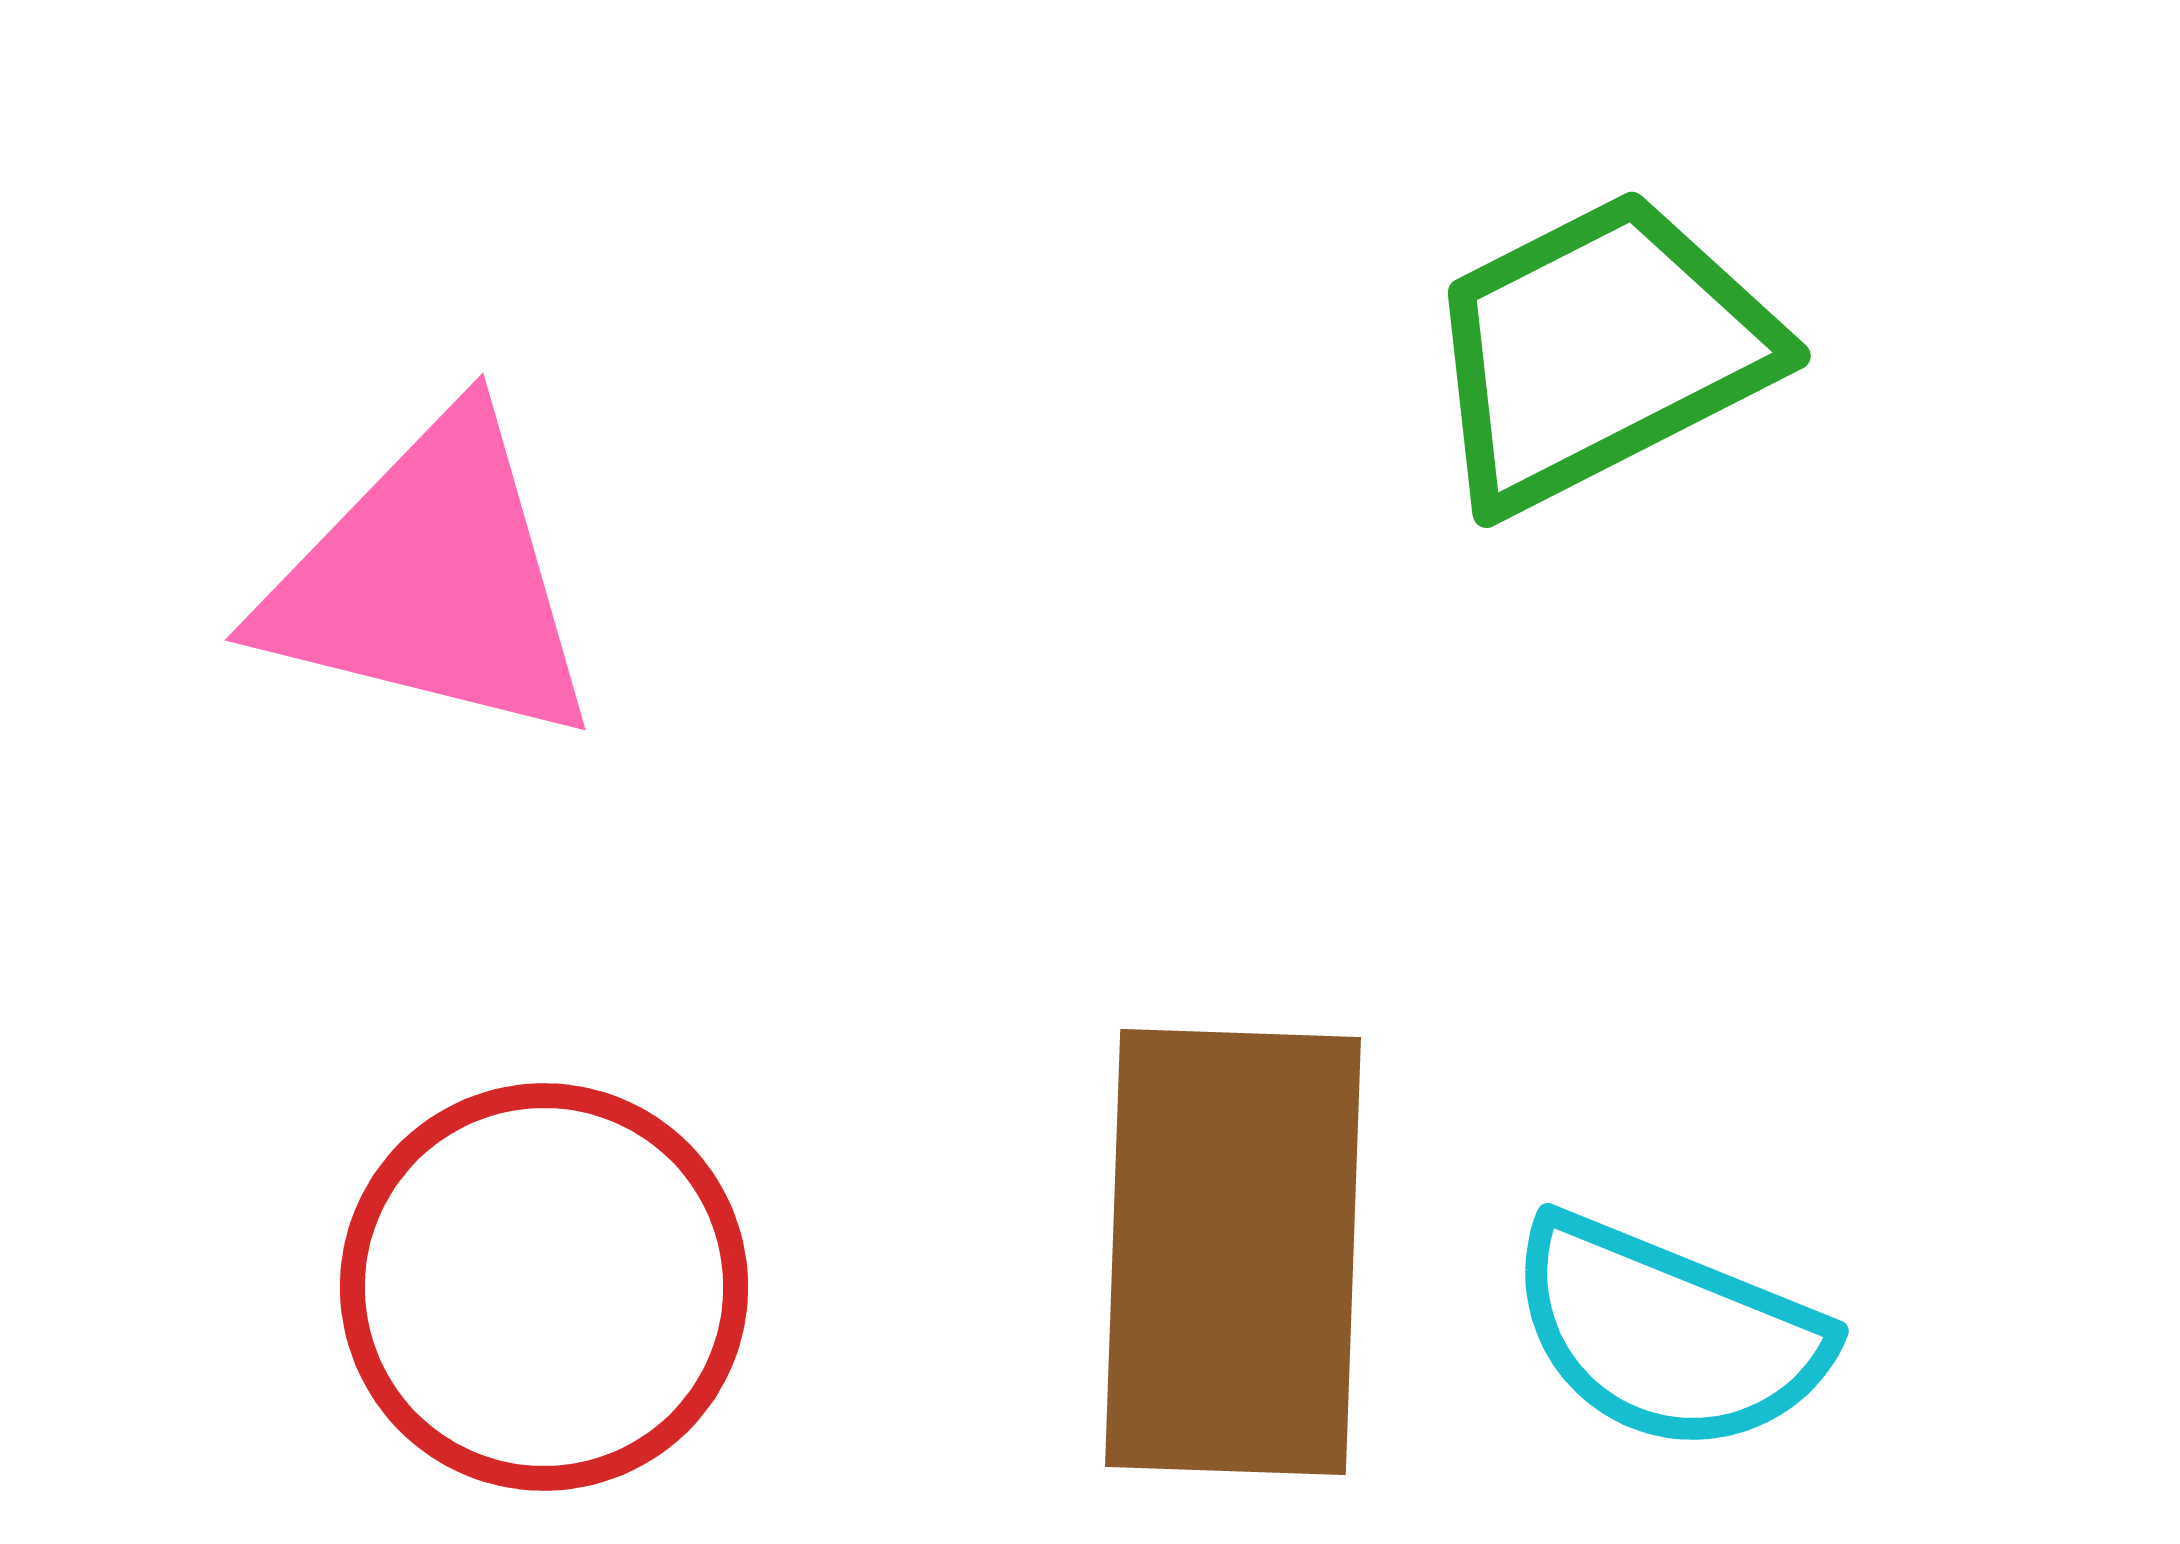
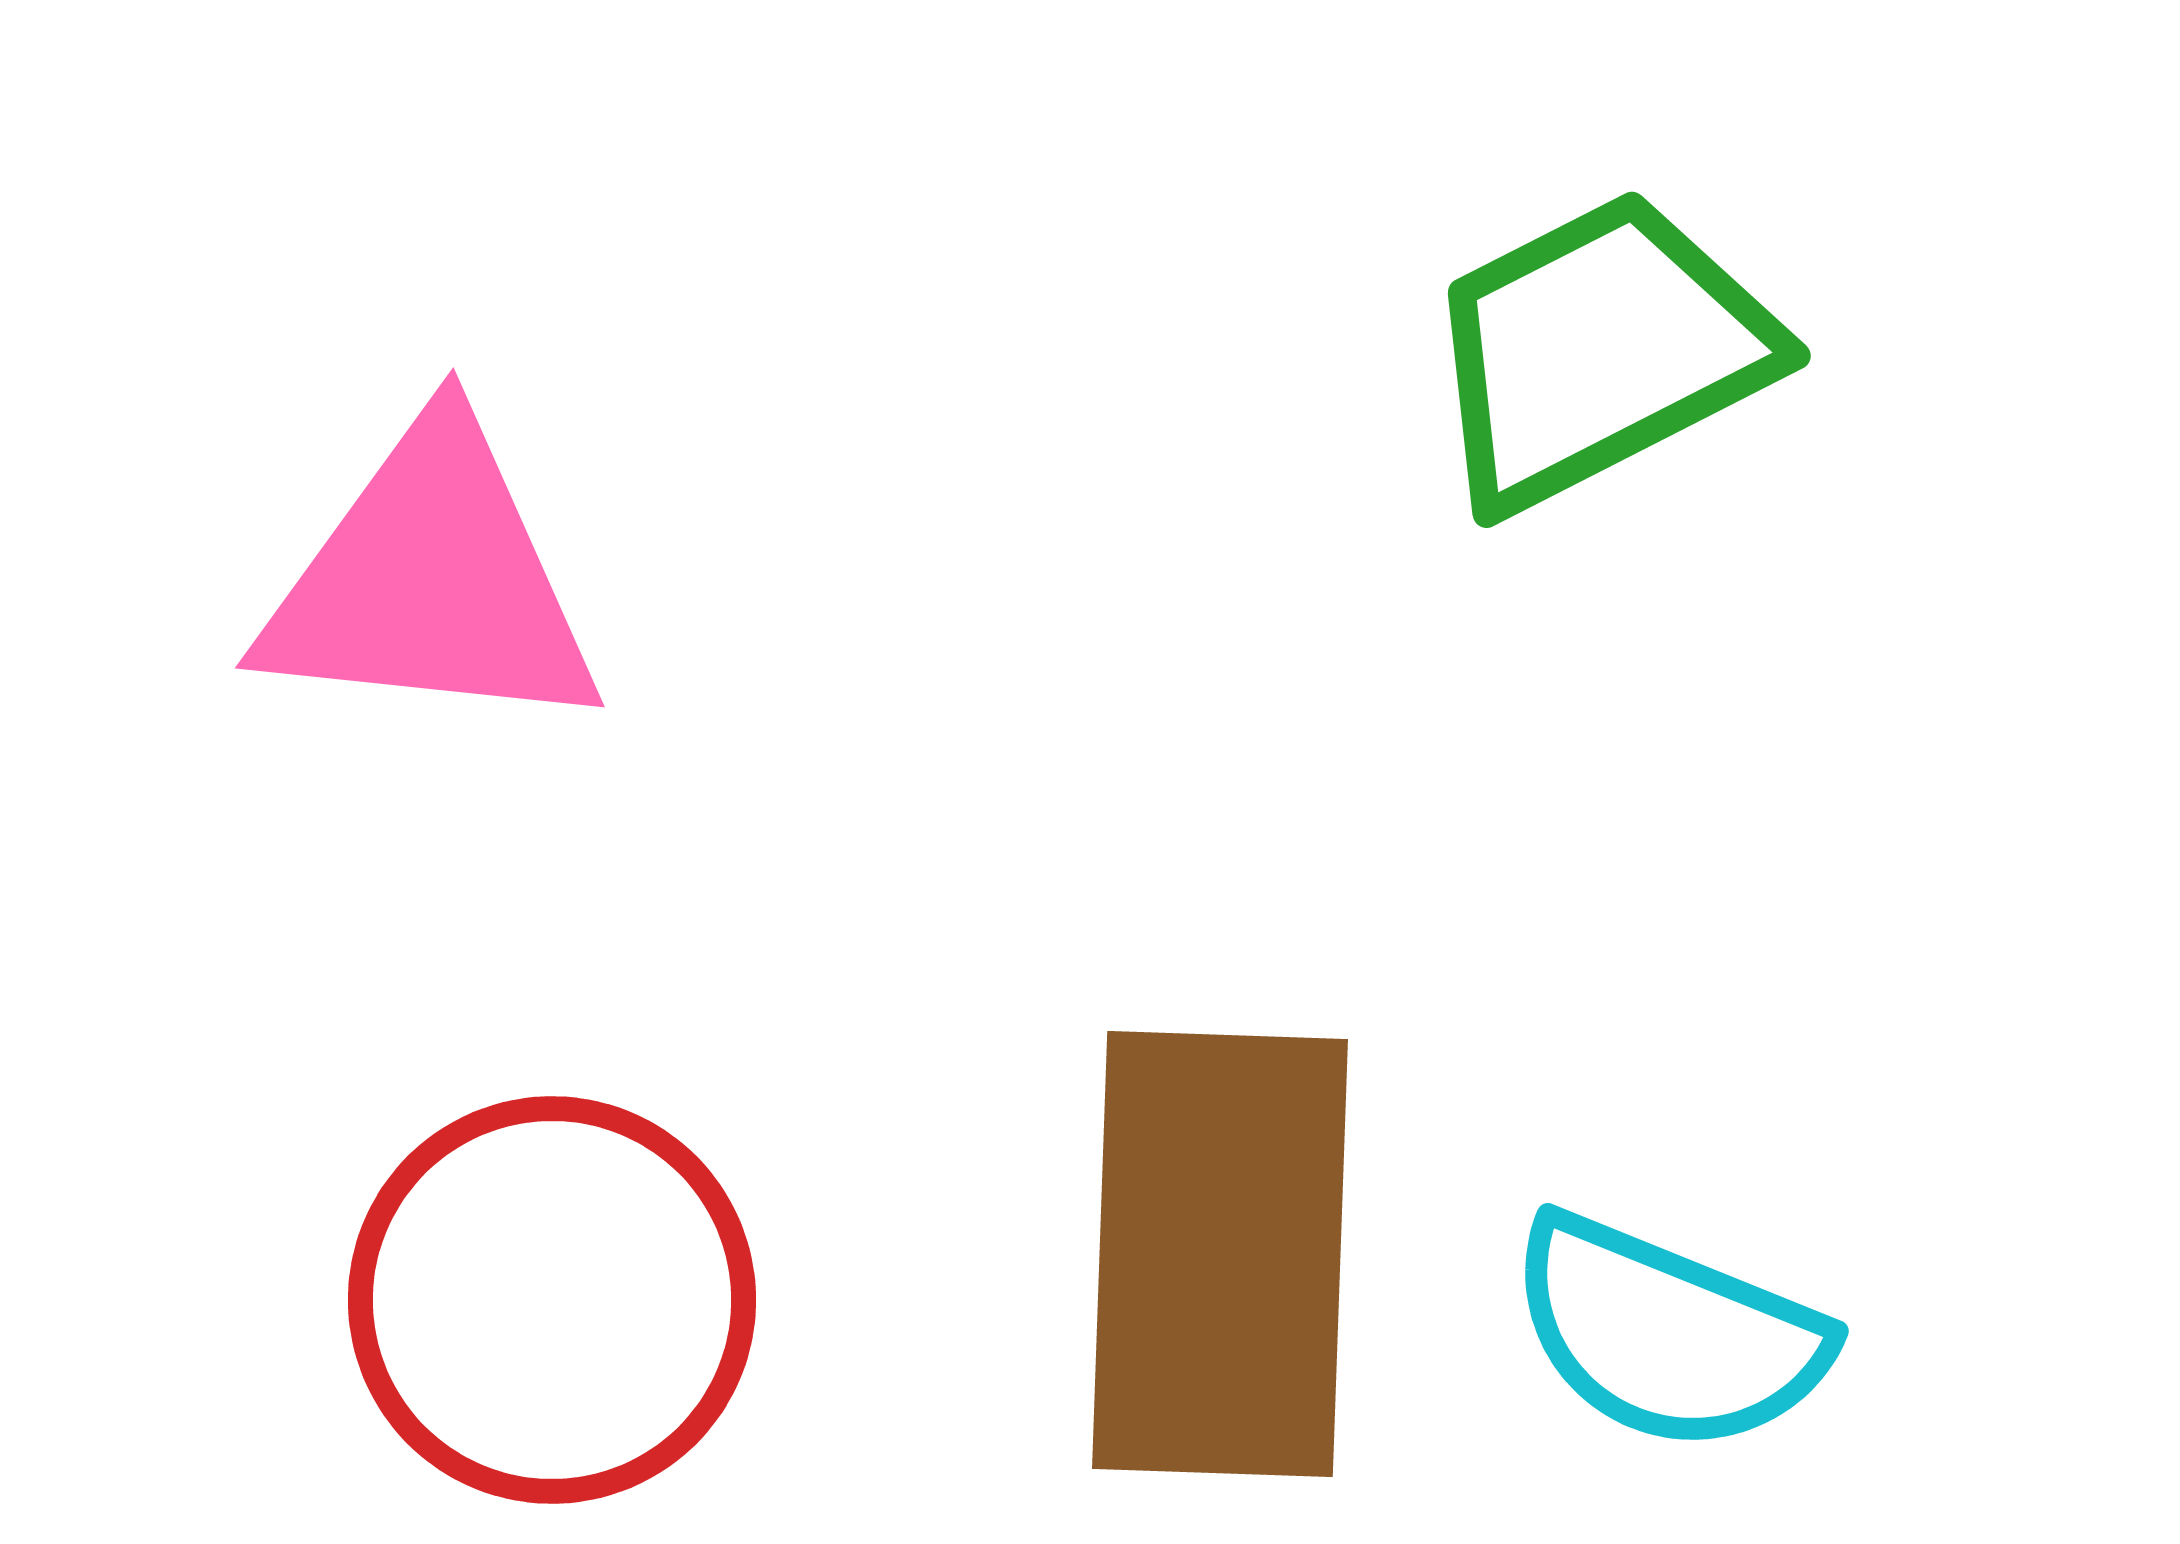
pink triangle: rotated 8 degrees counterclockwise
brown rectangle: moved 13 px left, 2 px down
red circle: moved 8 px right, 13 px down
